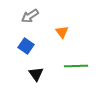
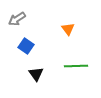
gray arrow: moved 13 px left, 3 px down
orange triangle: moved 6 px right, 3 px up
